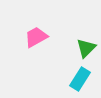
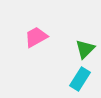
green triangle: moved 1 px left, 1 px down
